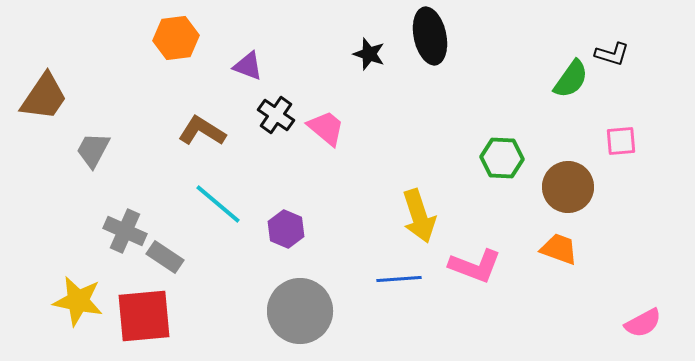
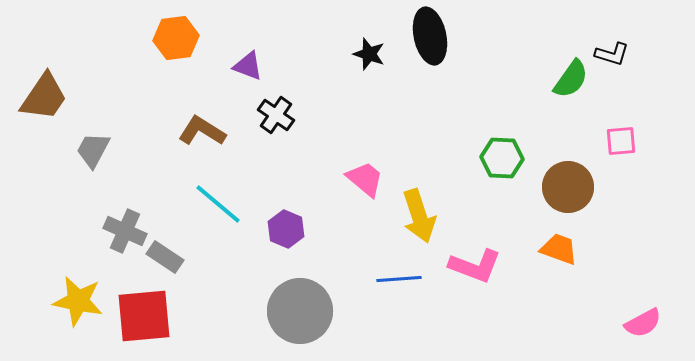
pink trapezoid: moved 39 px right, 51 px down
